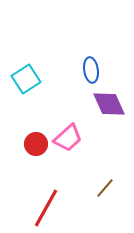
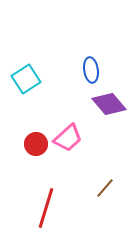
purple diamond: rotated 16 degrees counterclockwise
red line: rotated 12 degrees counterclockwise
